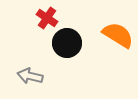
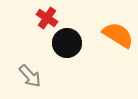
gray arrow: rotated 145 degrees counterclockwise
